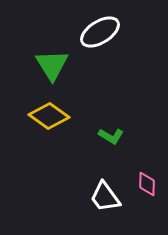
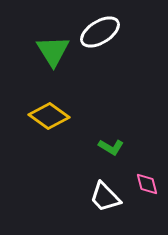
green triangle: moved 1 px right, 14 px up
green L-shape: moved 11 px down
pink diamond: rotated 15 degrees counterclockwise
white trapezoid: rotated 8 degrees counterclockwise
